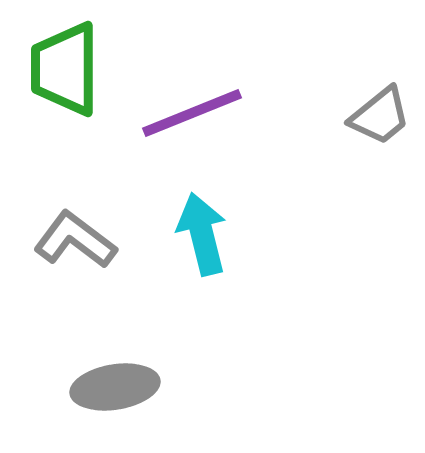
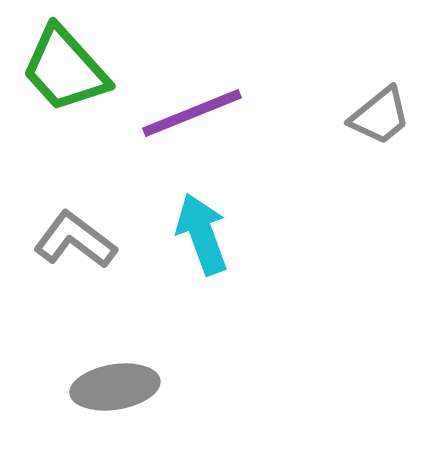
green trapezoid: rotated 42 degrees counterclockwise
cyan arrow: rotated 6 degrees counterclockwise
